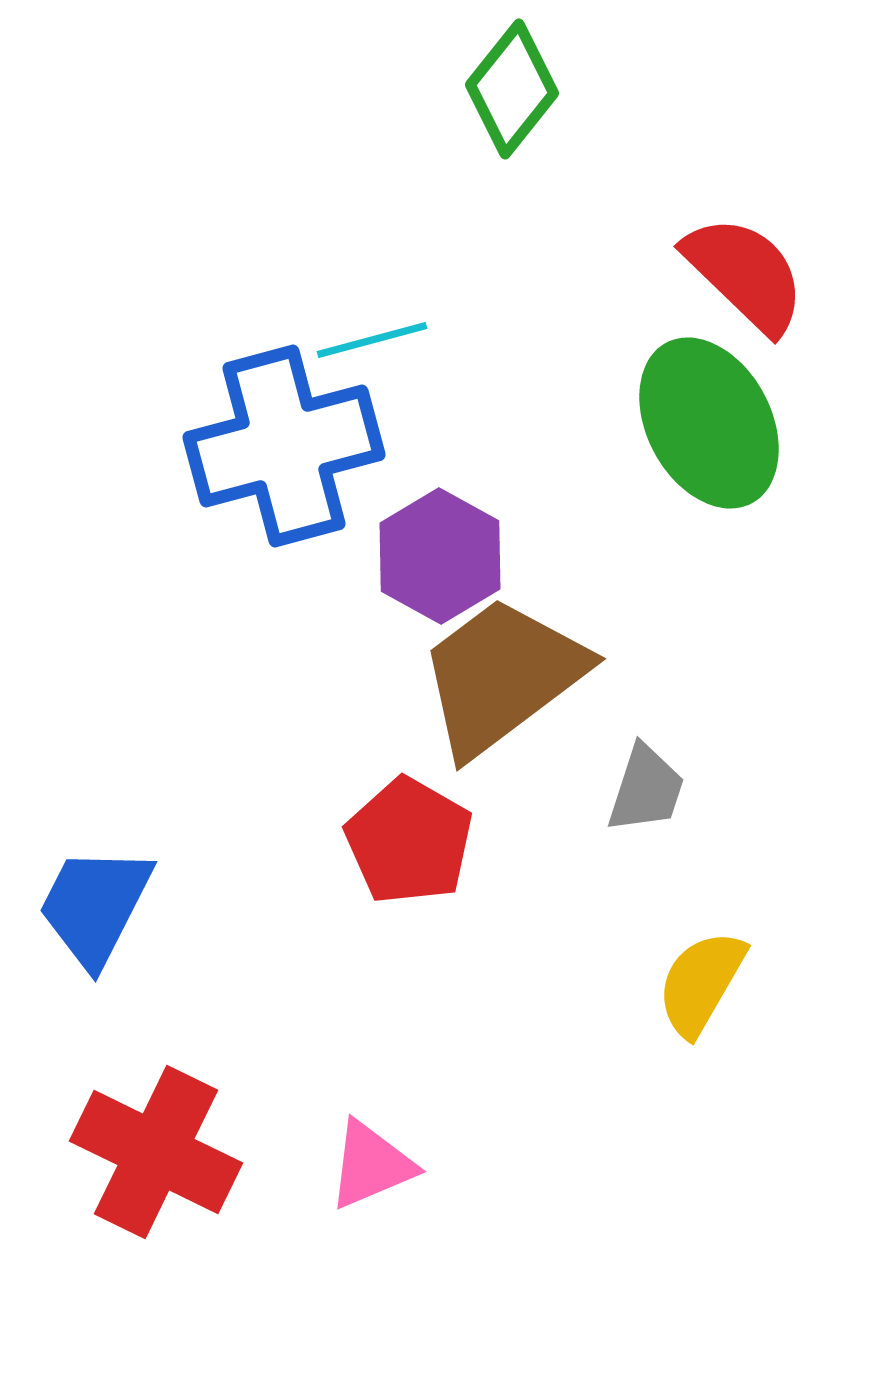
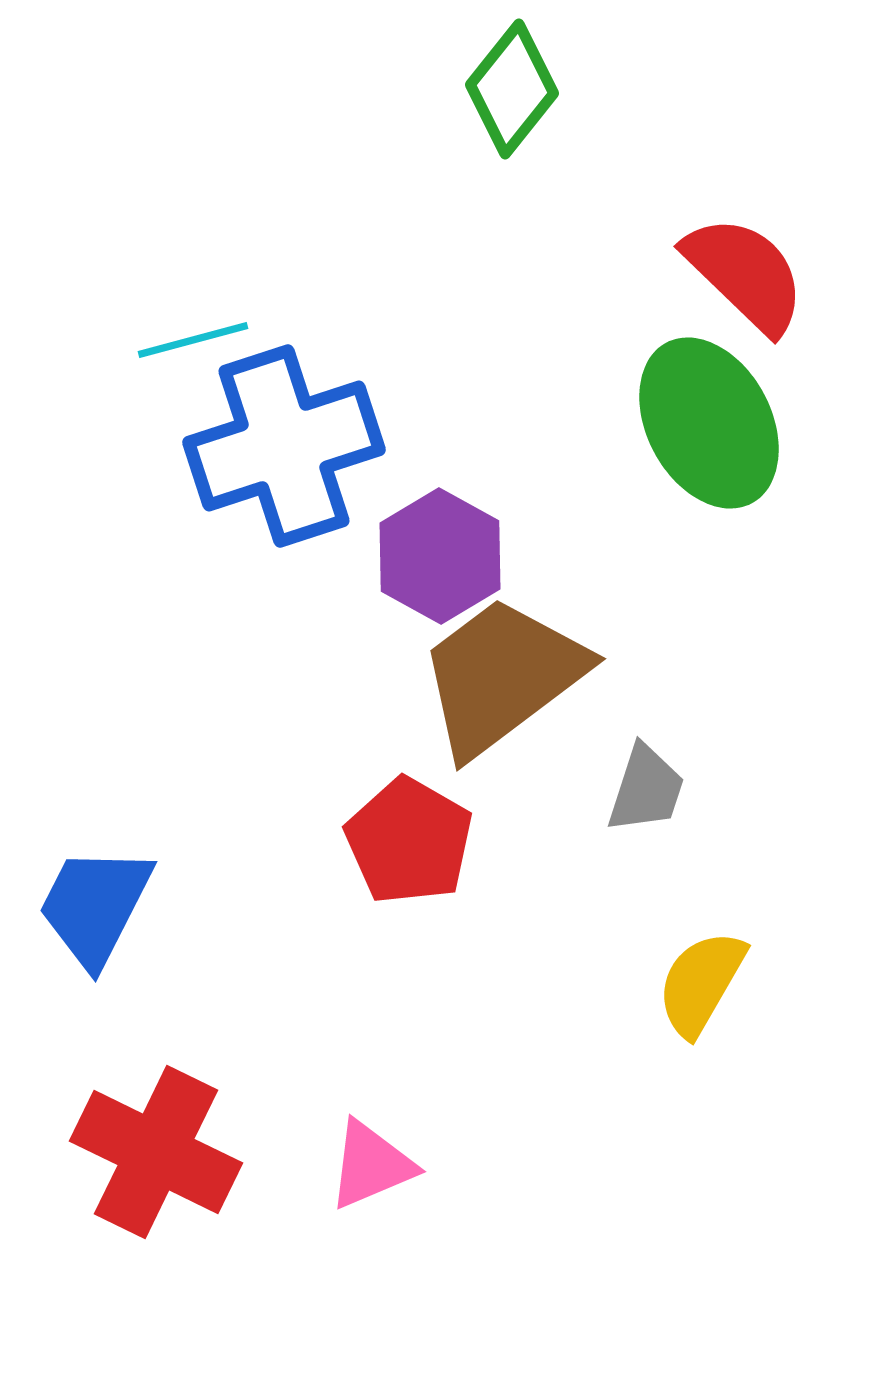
cyan line: moved 179 px left
blue cross: rotated 3 degrees counterclockwise
